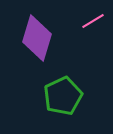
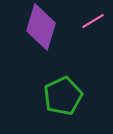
purple diamond: moved 4 px right, 11 px up
